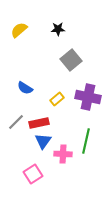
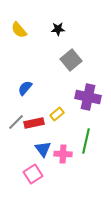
yellow semicircle: rotated 90 degrees counterclockwise
blue semicircle: rotated 98 degrees clockwise
yellow rectangle: moved 15 px down
red rectangle: moved 5 px left
blue triangle: moved 8 px down; rotated 12 degrees counterclockwise
